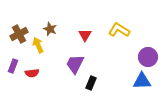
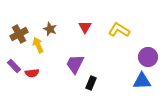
red triangle: moved 8 px up
purple rectangle: moved 1 px right; rotated 64 degrees counterclockwise
